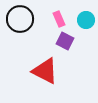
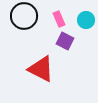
black circle: moved 4 px right, 3 px up
red triangle: moved 4 px left, 2 px up
